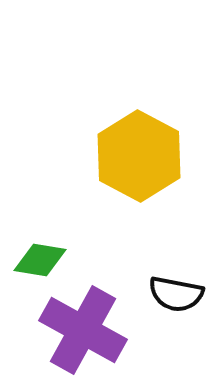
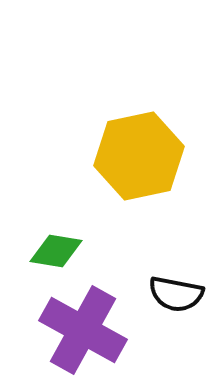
yellow hexagon: rotated 20 degrees clockwise
green diamond: moved 16 px right, 9 px up
